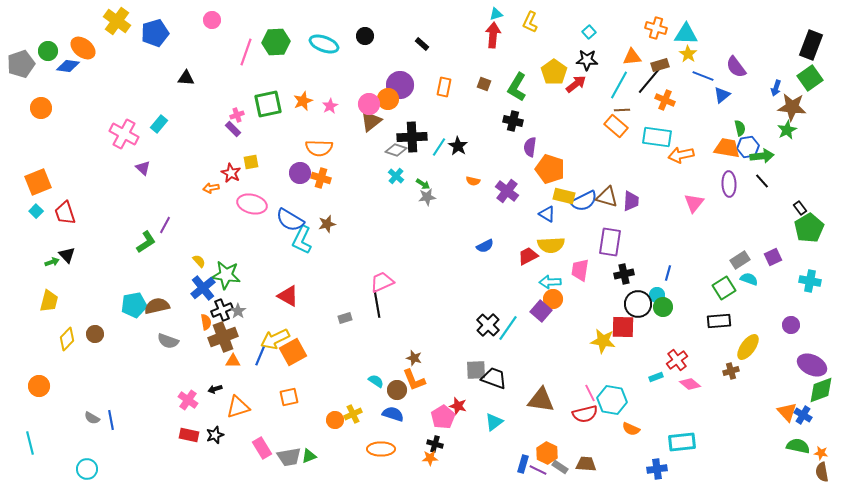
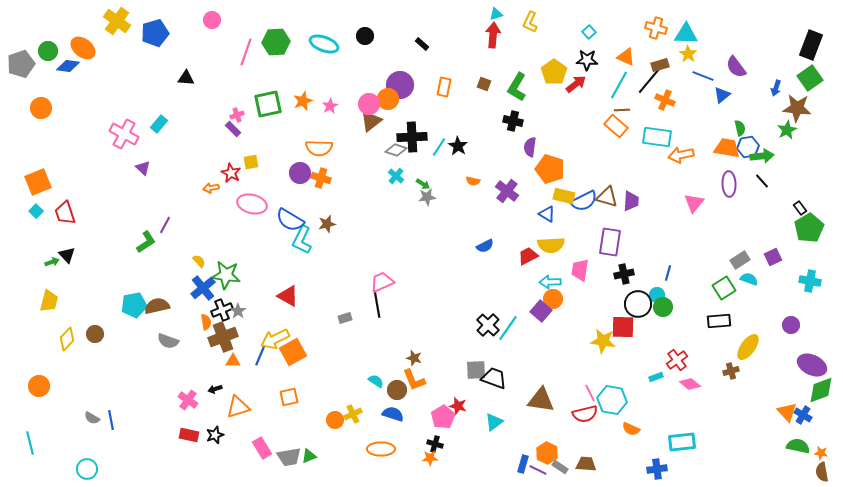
orange triangle at (632, 57): moved 6 px left; rotated 30 degrees clockwise
brown star at (792, 107): moved 5 px right, 1 px down
